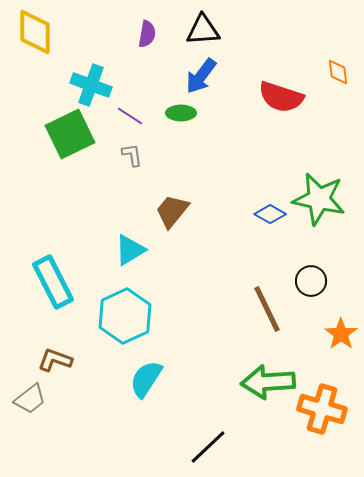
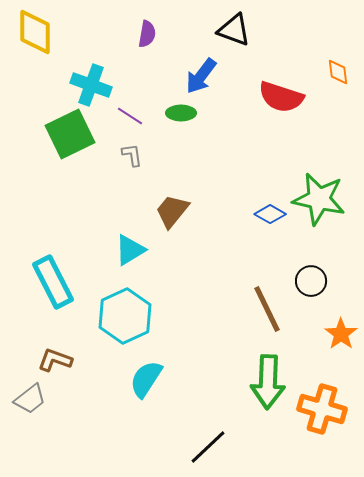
black triangle: moved 31 px right; rotated 24 degrees clockwise
green arrow: rotated 84 degrees counterclockwise
